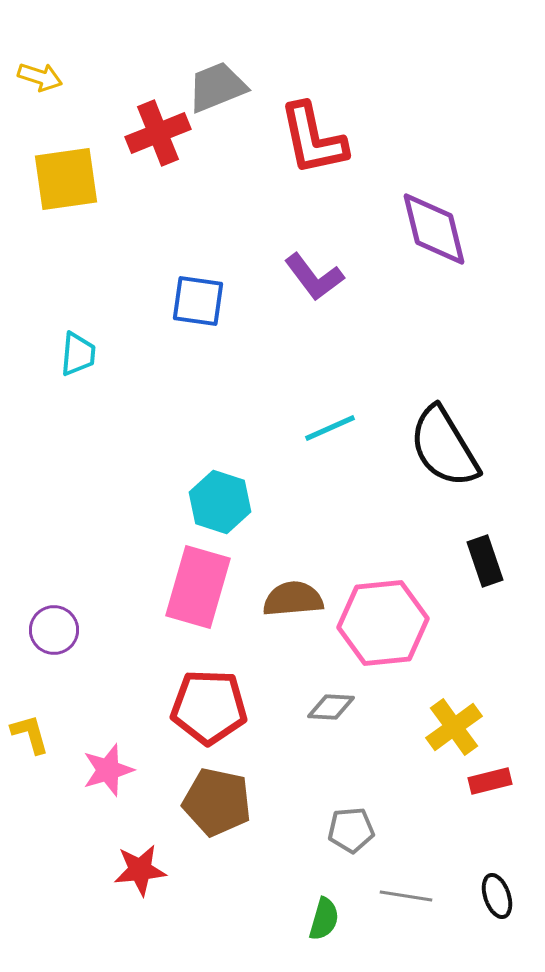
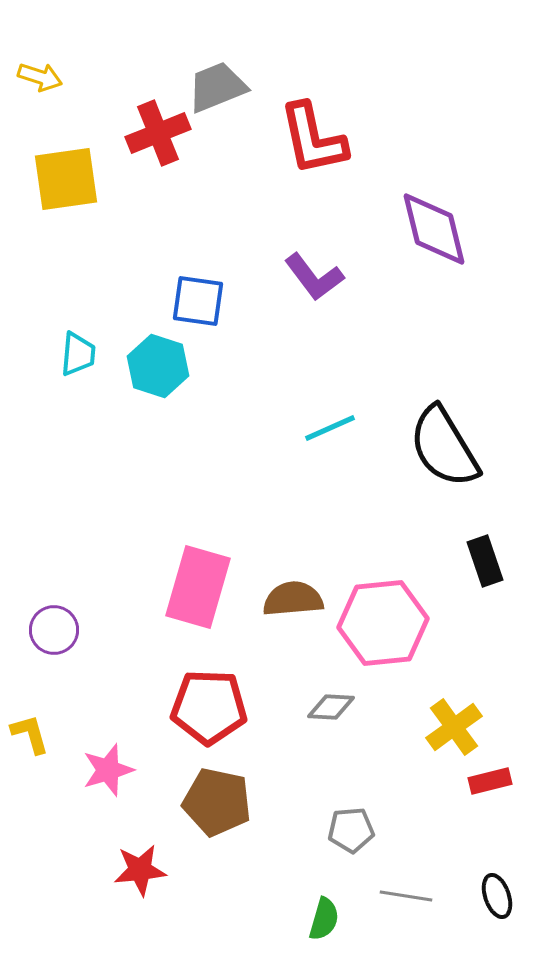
cyan hexagon: moved 62 px left, 136 px up
